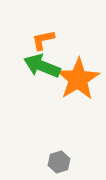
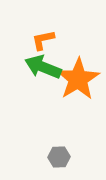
green arrow: moved 1 px right, 1 px down
gray hexagon: moved 5 px up; rotated 15 degrees clockwise
